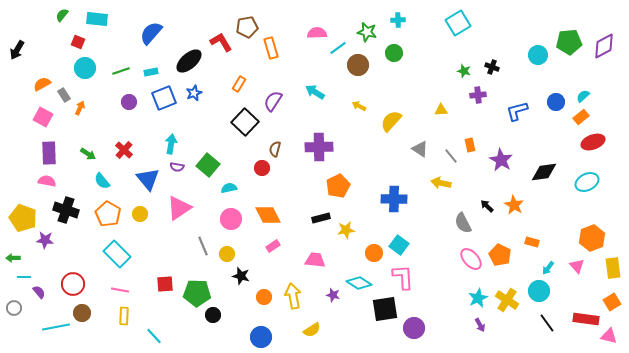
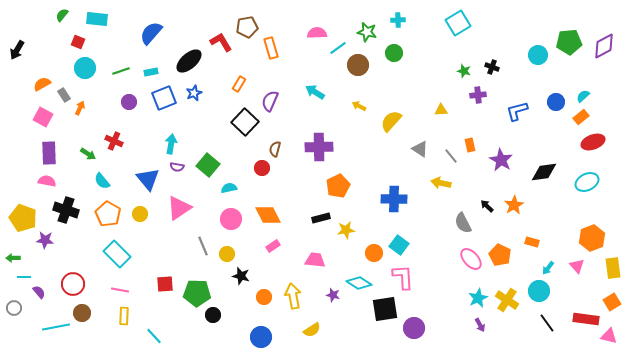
purple semicircle at (273, 101): moved 3 px left; rotated 10 degrees counterclockwise
red cross at (124, 150): moved 10 px left, 9 px up; rotated 18 degrees counterclockwise
orange star at (514, 205): rotated 12 degrees clockwise
